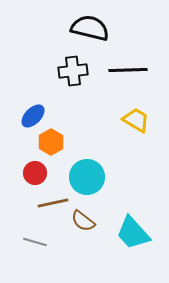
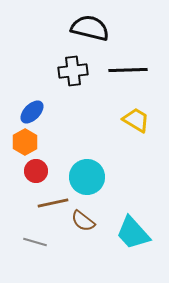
blue ellipse: moved 1 px left, 4 px up
orange hexagon: moved 26 px left
red circle: moved 1 px right, 2 px up
